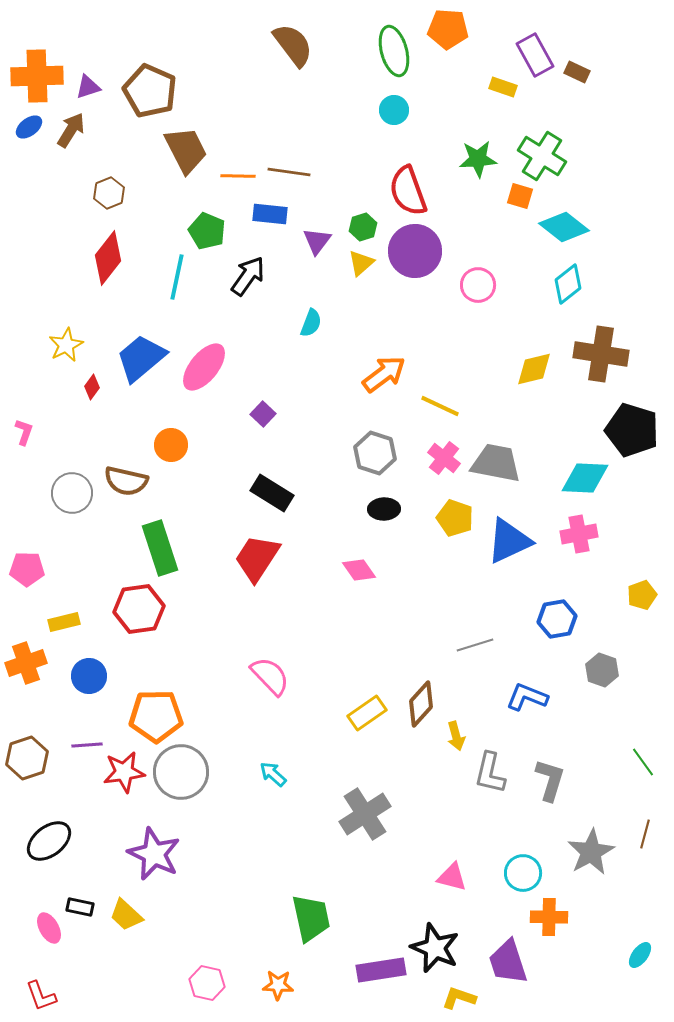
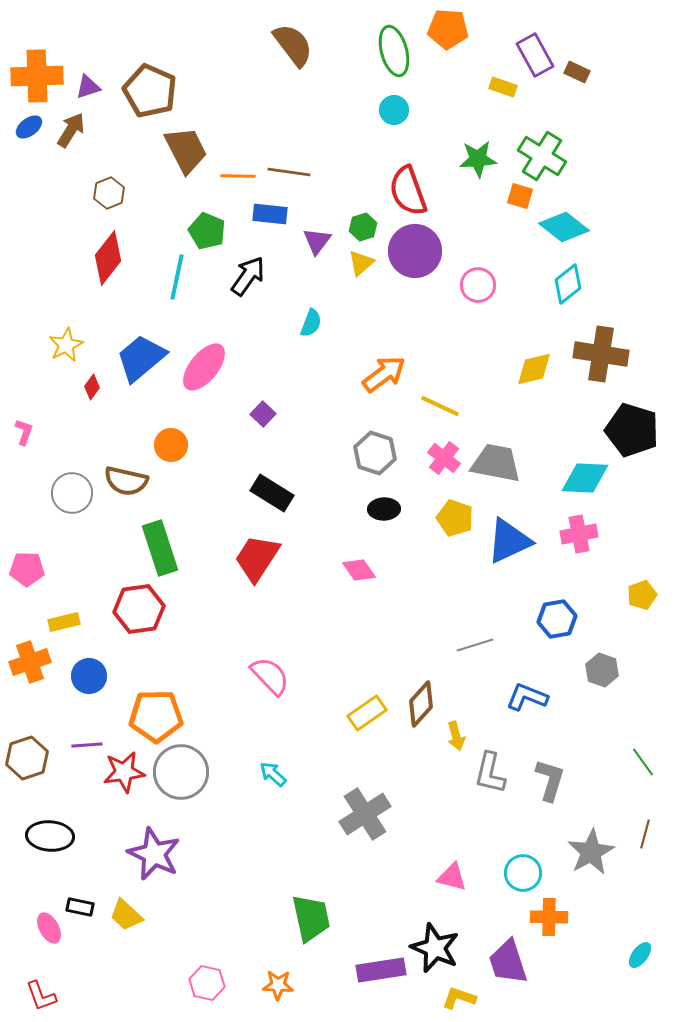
orange cross at (26, 663): moved 4 px right, 1 px up
black ellipse at (49, 841): moved 1 px right, 5 px up; rotated 42 degrees clockwise
